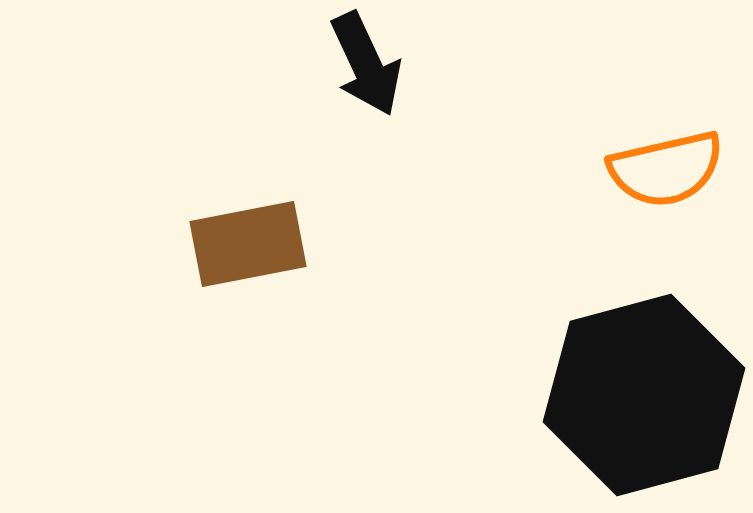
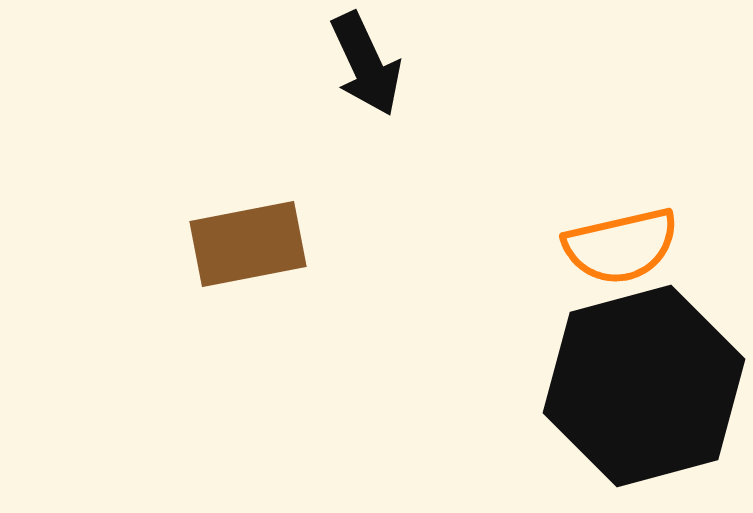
orange semicircle: moved 45 px left, 77 px down
black hexagon: moved 9 px up
